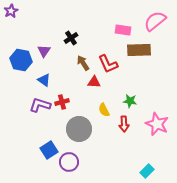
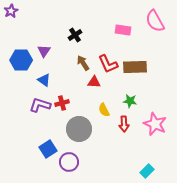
pink semicircle: rotated 80 degrees counterclockwise
black cross: moved 4 px right, 3 px up
brown rectangle: moved 4 px left, 17 px down
blue hexagon: rotated 10 degrees counterclockwise
red cross: moved 1 px down
pink star: moved 2 px left
blue square: moved 1 px left, 1 px up
